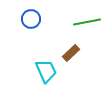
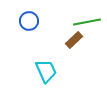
blue circle: moved 2 px left, 2 px down
brown rectangle: moved 3 px right, 13 px up
